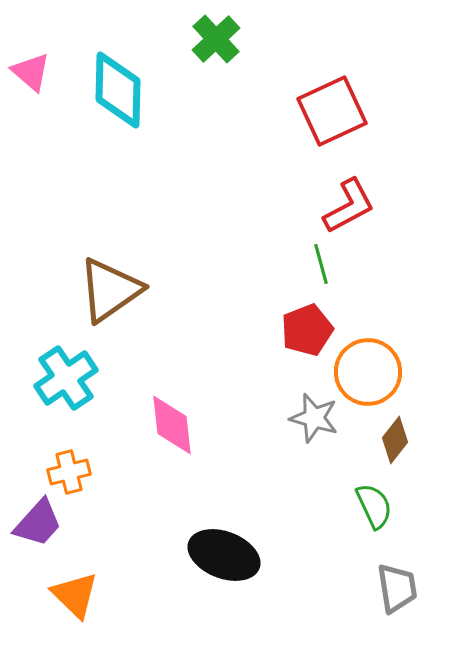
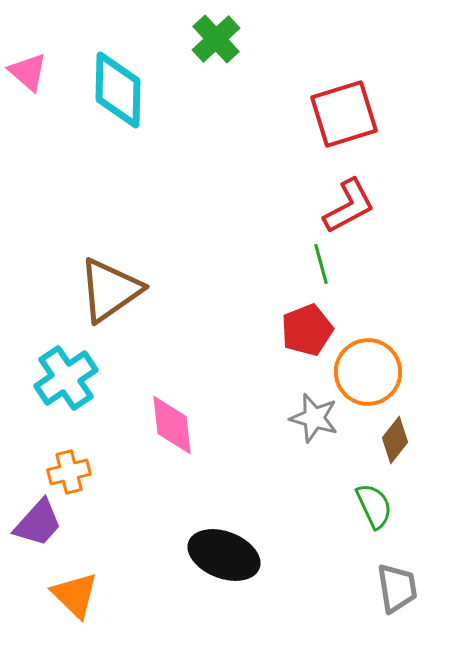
pink triangle: moved 3 px left
red square: moved 12 px right, 3 px down; rotated 8 degrees clockwise
